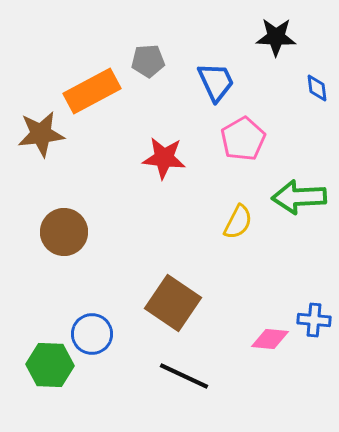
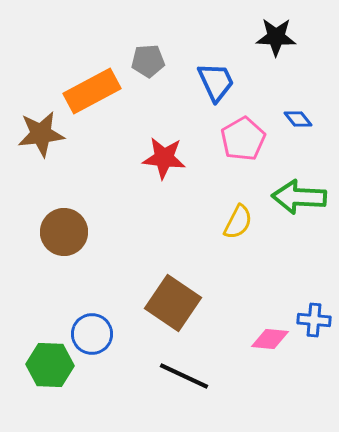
blue diamond: moved 19 px left, 31 px down; rotated 32 degrees counterclockwise
green arrow: rotated 6 degrees clockwise
